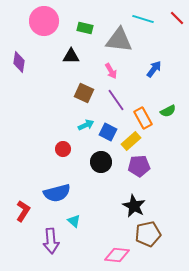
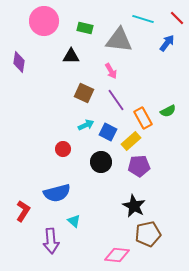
blue arrow: moved 13 px right, 26 px up
